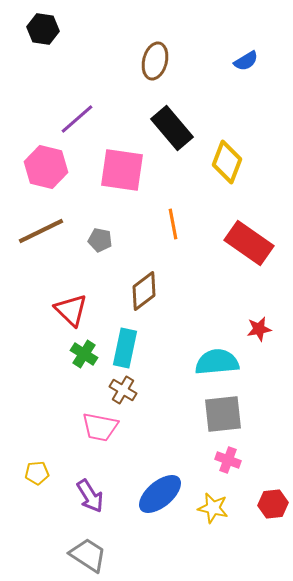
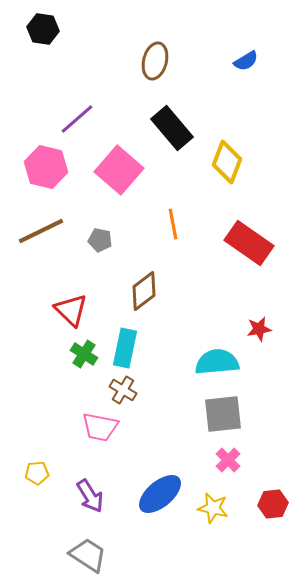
pink square: moved 3 px left; rotated 33 degrees clockwise
pink cross: rotated 25 degrees clockwise
